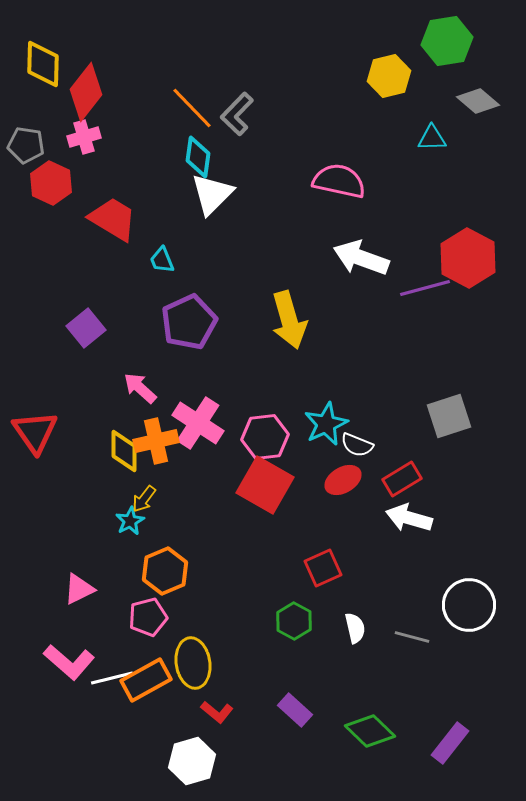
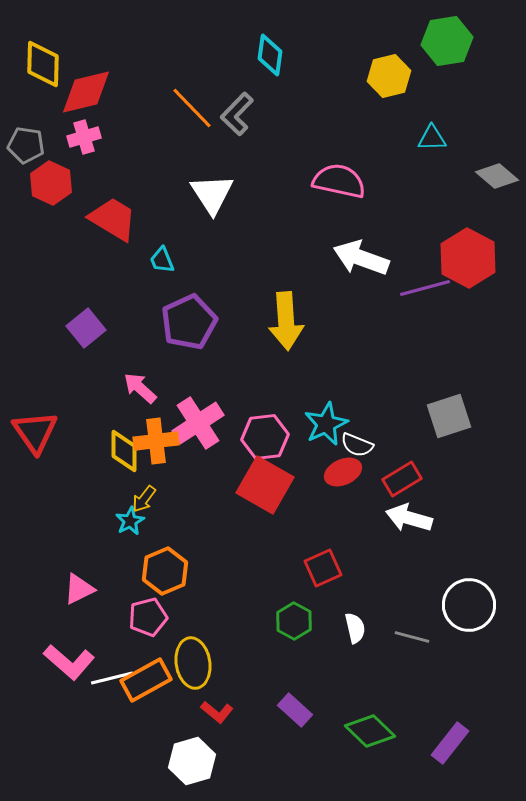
red diamond at (86, 92): rotated 38 degrees clockwise
gray diamond at (478, 101): moved 19 px right, 75 px down
cyan diamond at (198, 157): moved 72 px right, 102 px up
white triangle at (212, 194): rotated 18 degrees counterclockwise
yellow arrow at (289, 320): moved 3 px left, 1 px down; rotated 12 degrees clockwise
pink cross at (198, 423): rotated 24 degrees clockwise
orange cross at (156, 441): rotated 6 degrees clockwise
red ellipse at (343, 480): moved 8 px up; rotated 6 degrees clockwise
